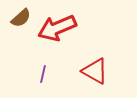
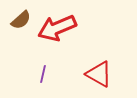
brown semicircle: moved 2 px down
red triangle: moved 4 px right, 3 px down
